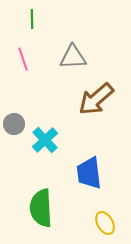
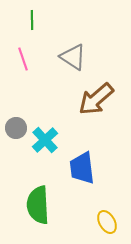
green line: moved 1 px down
gray triangle: rotated 36 degrees clockwise
gray circle: moved 2 px right, 4 px down
blue trapezoid: moved 7 px left, 5 px up
green semicircle: moved 3 px left, 3 px up
yellow ellipse: moved 2 px right, 1 px up
